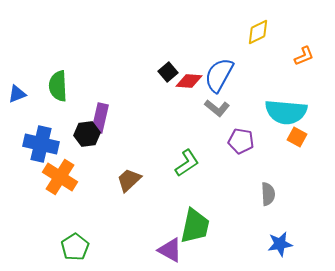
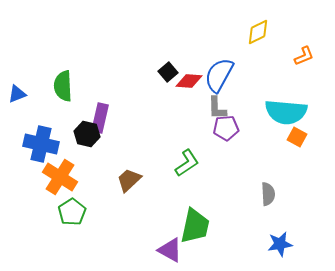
green semicircle: moved 5 px right
gray L-shape: rotated 50 degrees clockwise
black hexagon: rotated 20 degrees clockwise
purple pentagon: moved 15 px left, 13 px up; rotated 15 degrees counterclockwise
green pentagon: moved 3 px left, 35 px up
